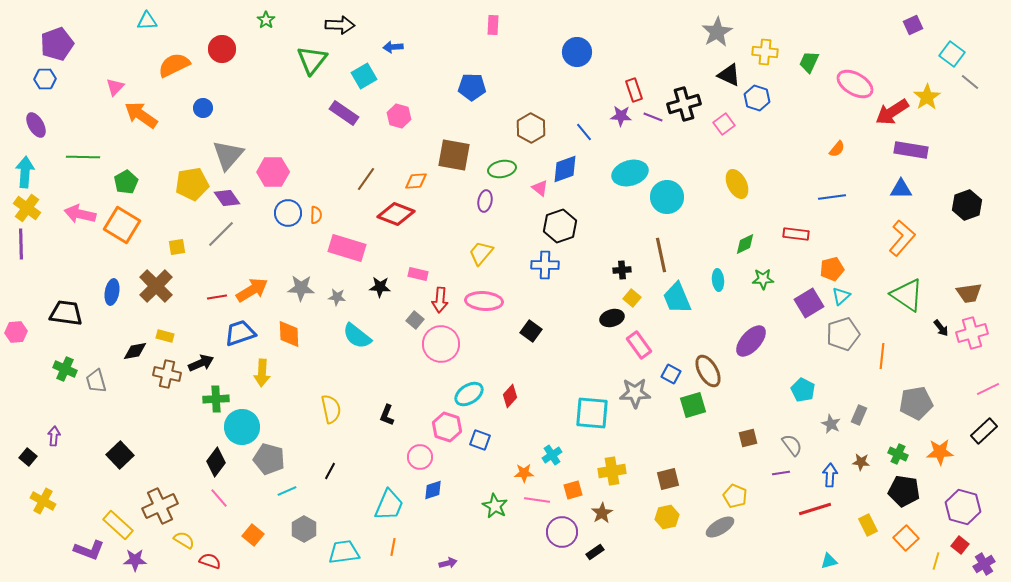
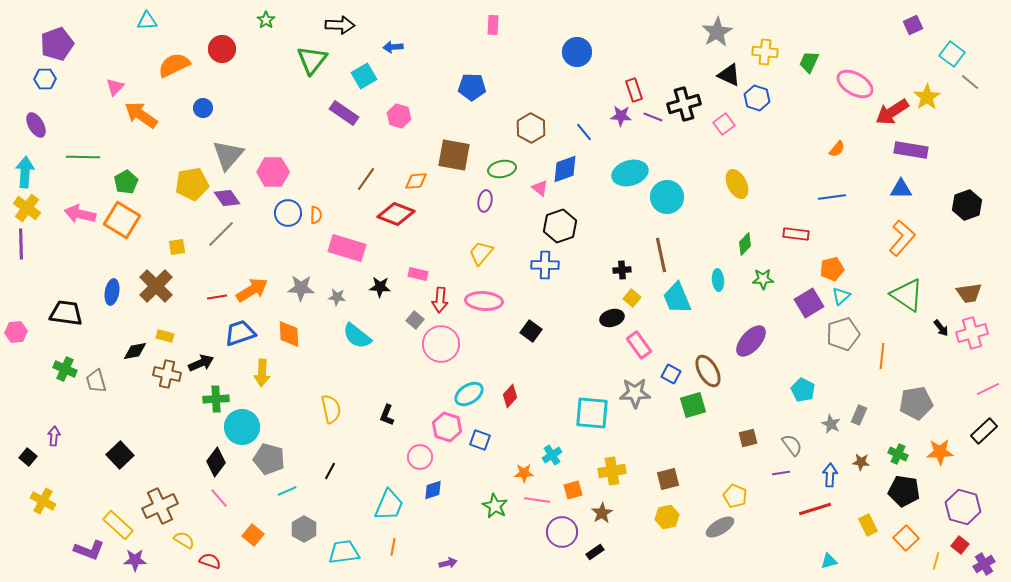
orange square at (122, 225): moved 5 px up
green diamond at (745, 244): rotated 20 degrees counterclockwise
